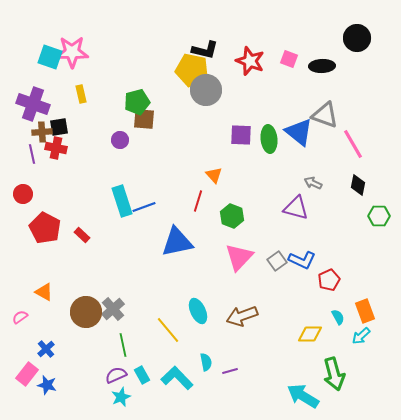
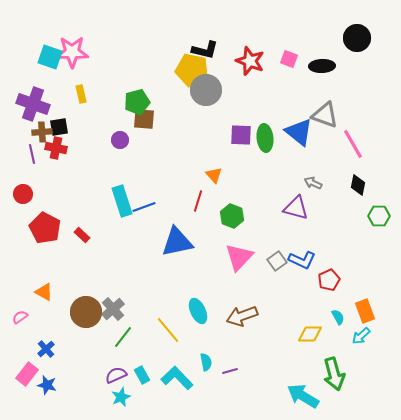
green ellipse at (269, 139): moved 4 px left, 1 px up
green line at (123, 345): moved 8 px up; rotated 50 degrees clockwise
